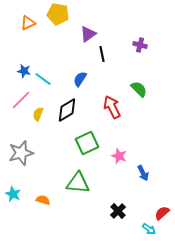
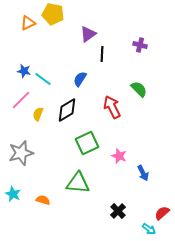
yellow pentagon: moved 5 px left
black line: rotated 14 degrees clockwise
